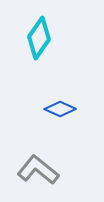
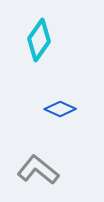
cyan diamond: moved 2 px down
